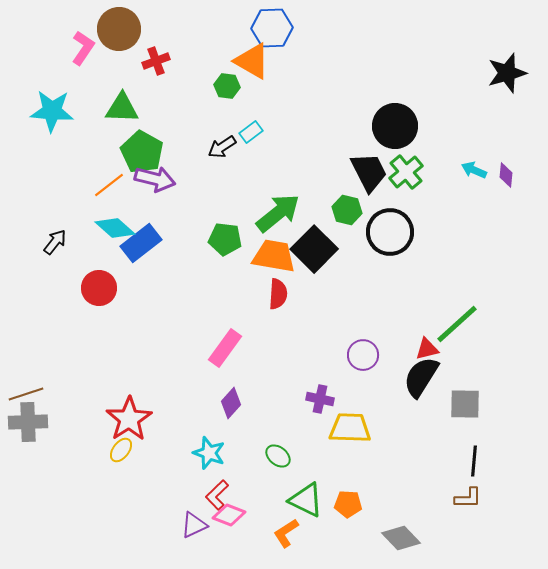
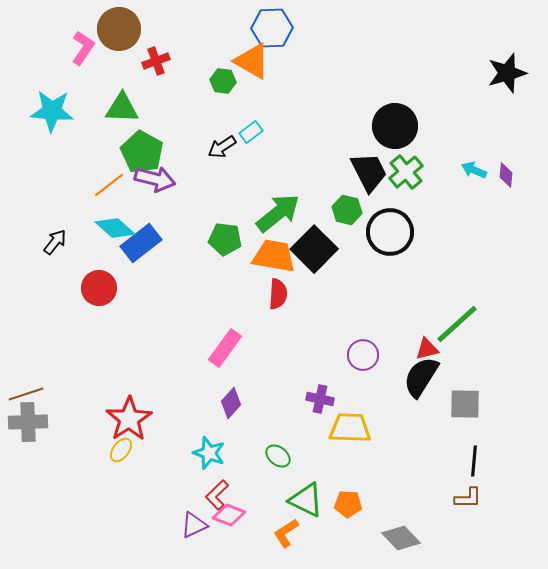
green hexagon at (227, 86): moved 4 px left, 5 px up
